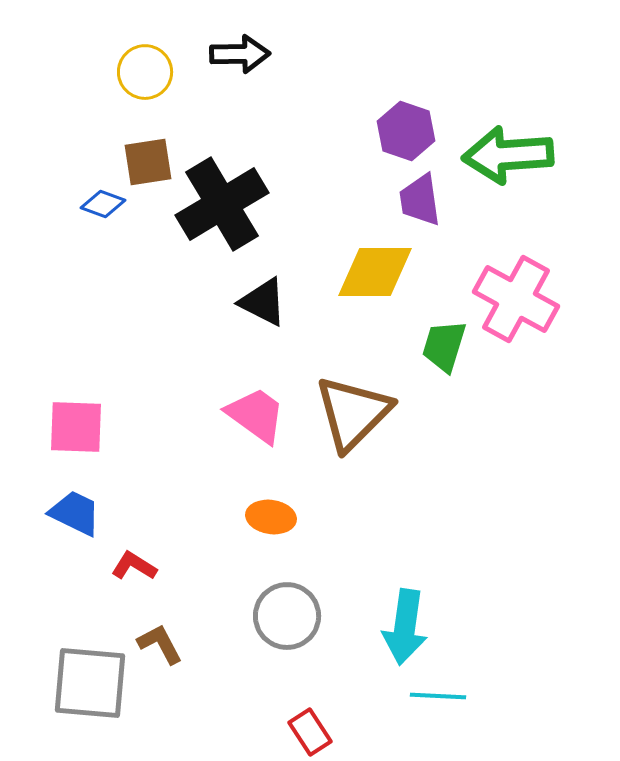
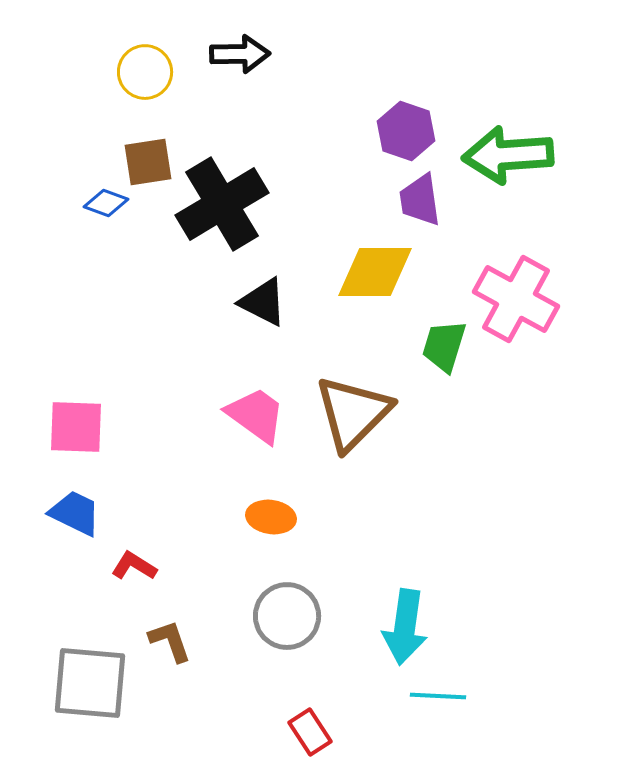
blue diamond: moved 3 px right, 1 px up
brown L-shape: moved 10 px right, 3 px up; rotated 9 degrees clockwise
